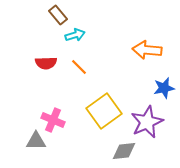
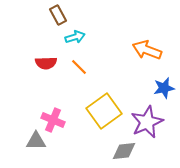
brown rectangle: rotated 12 degrees clockwise
cyan arrow: moved 2 px down
orange arrow: rotated 16 degrees clockwise
